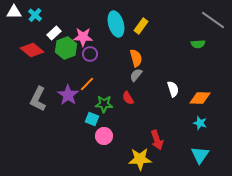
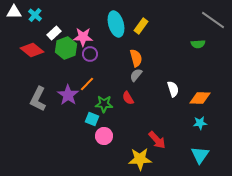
cyan star: rotated 24 degrees counterclockwise
red arrow: rotated 24 degrees counterclockwise
